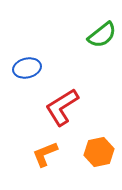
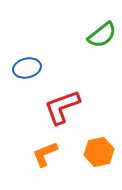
red L-shape: rotated 12 degrees clockwise
